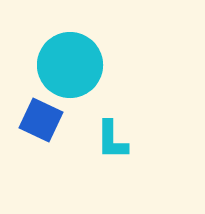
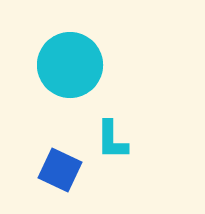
blue square: moved 19 px right, 50 px down
